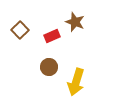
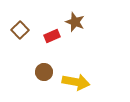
brown circle: moved 5 px left, 5 px down
yellow arrow: rotated 96 degrees counterclockwise
